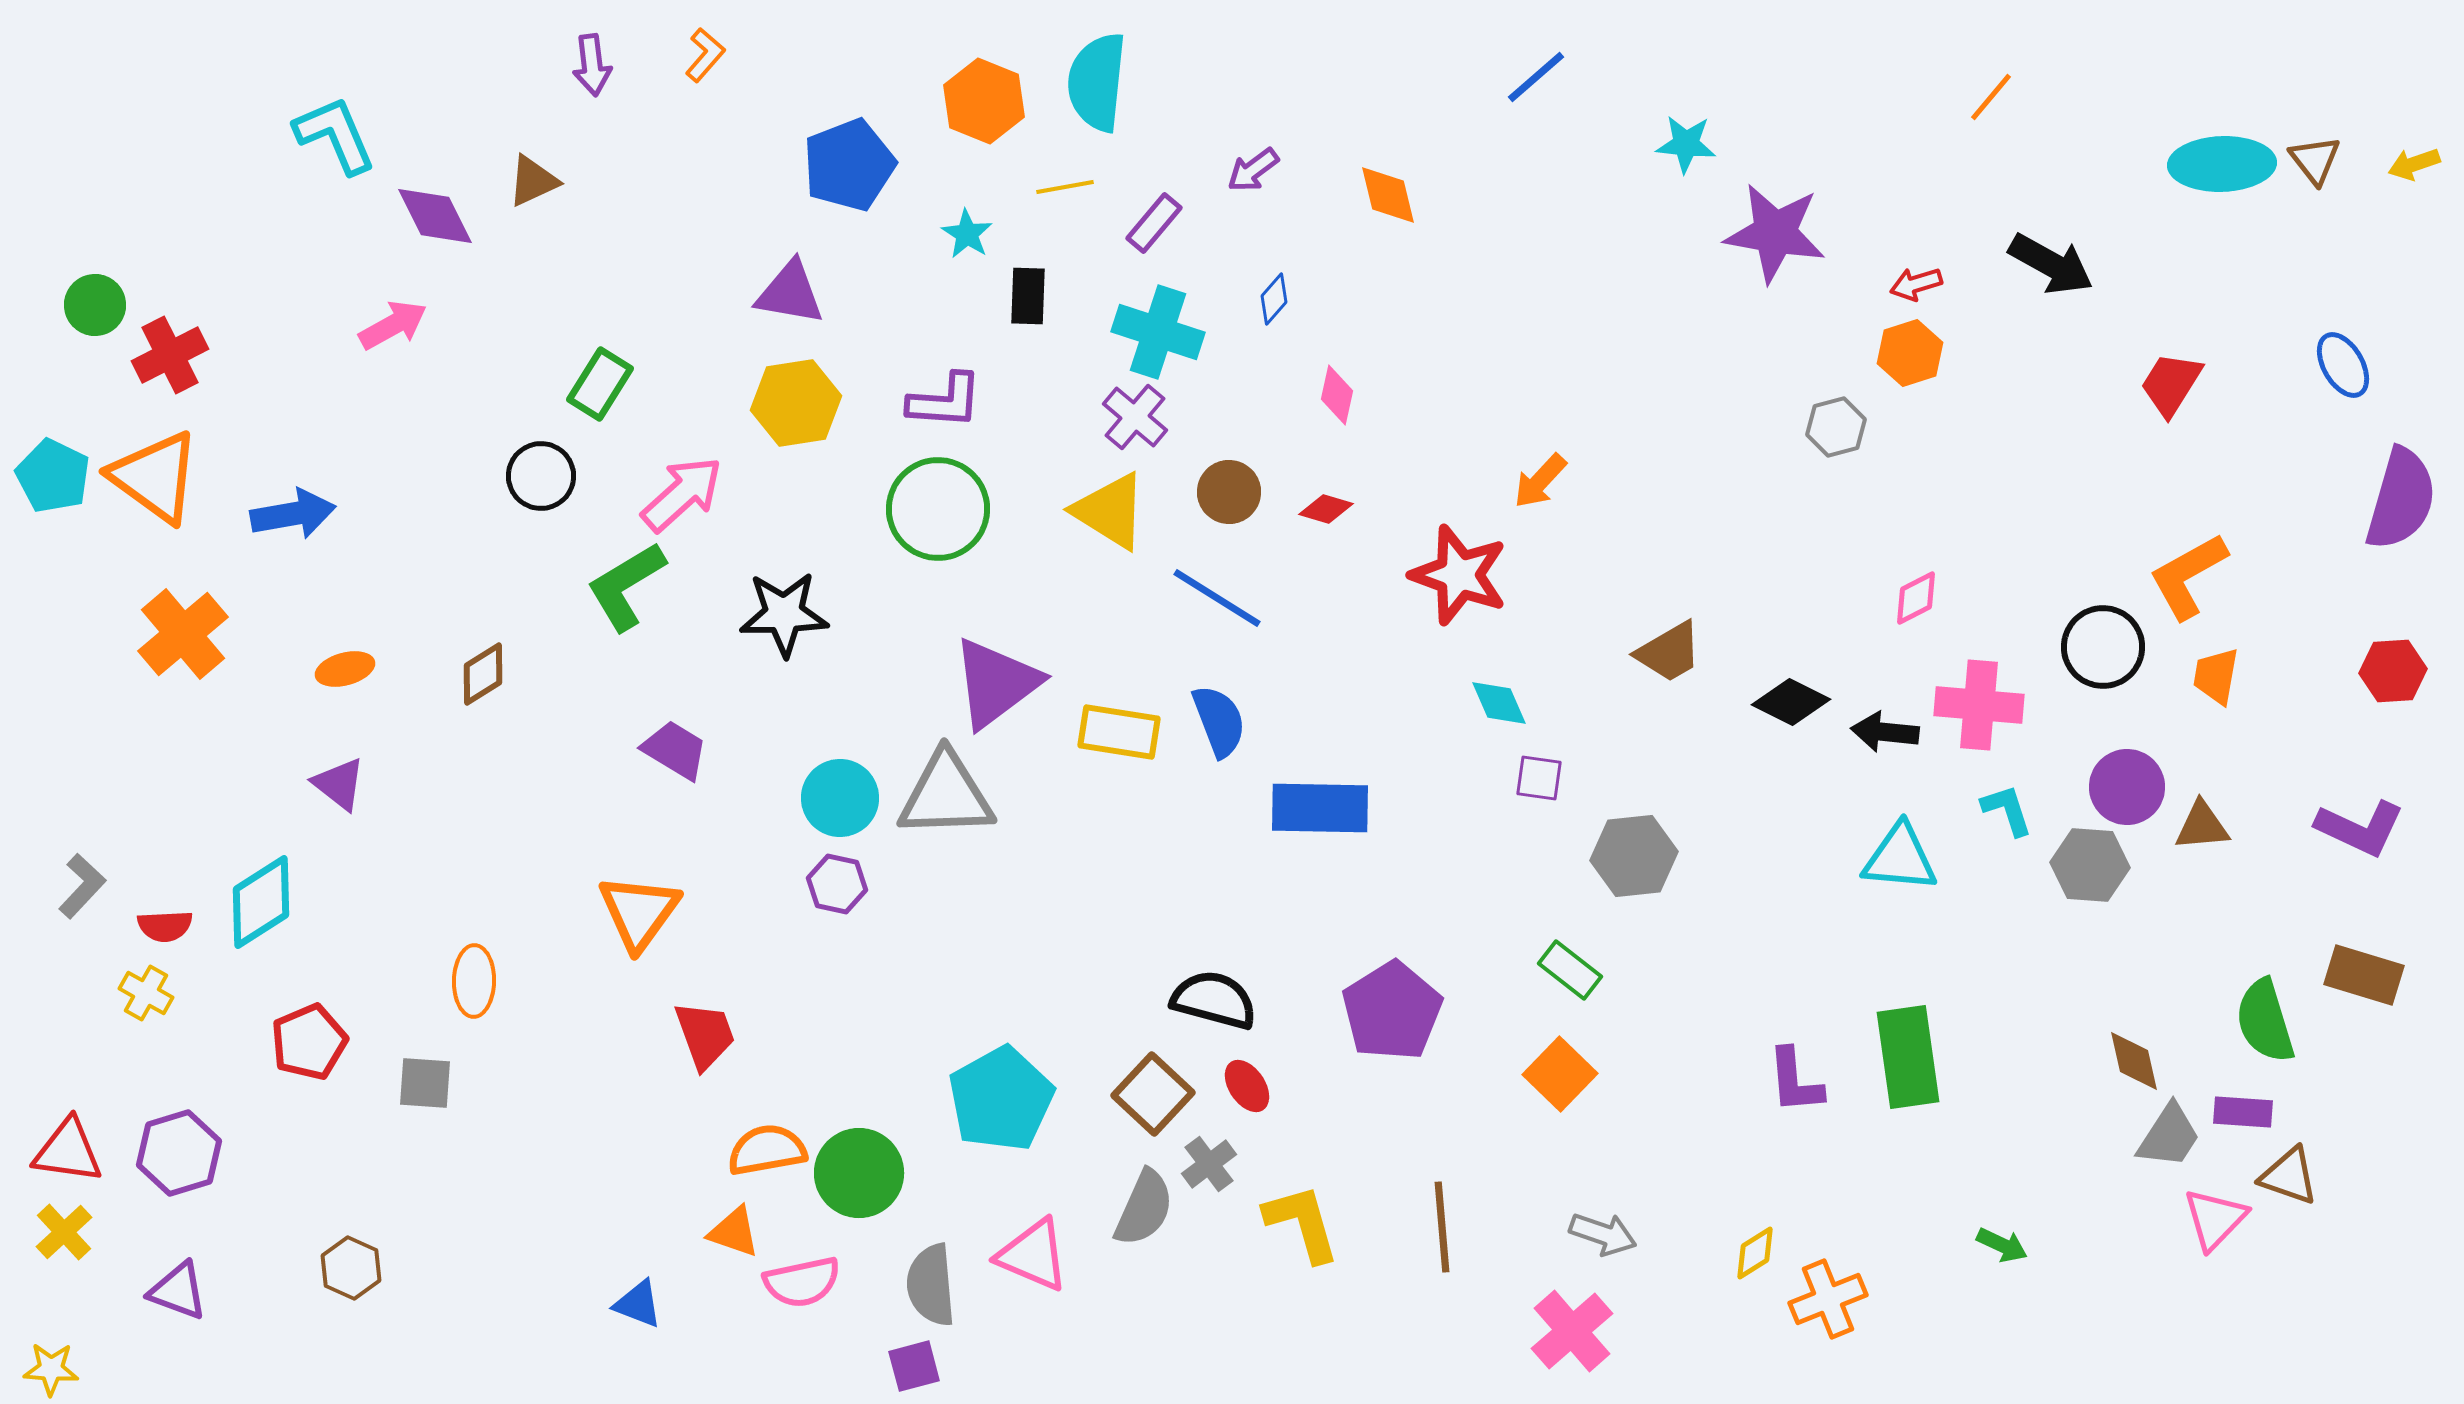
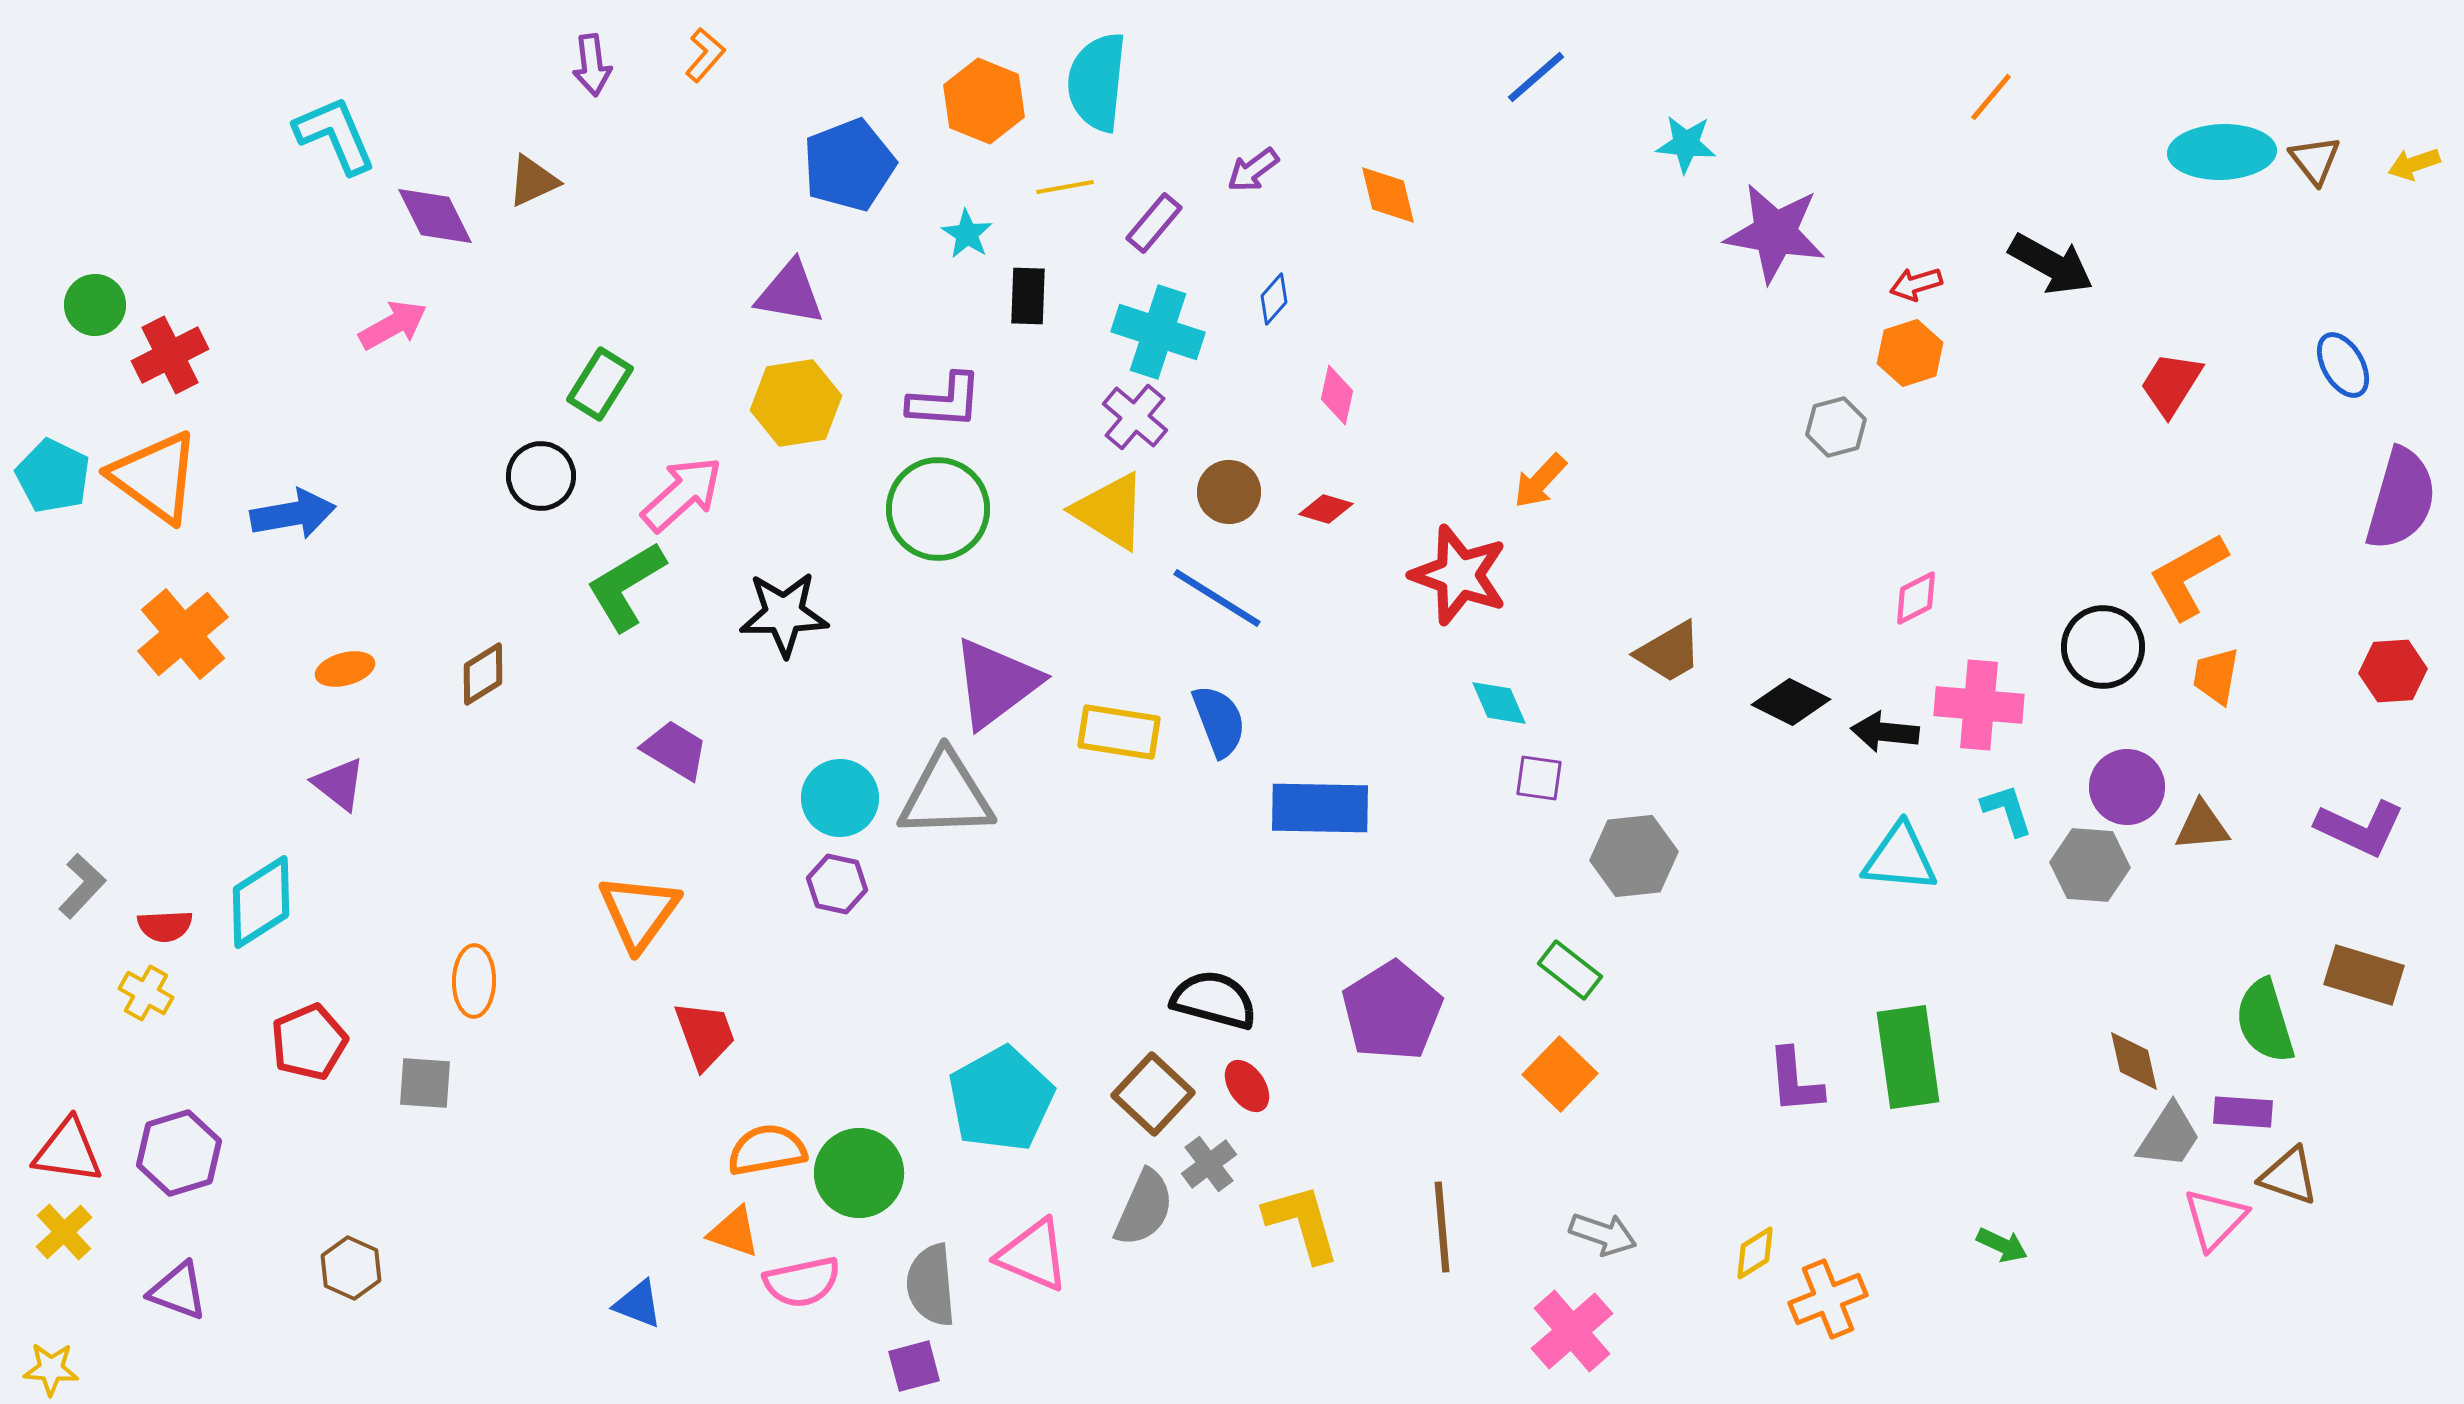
cyan ellipse at (2222, 164): moved 12 px up
